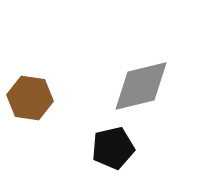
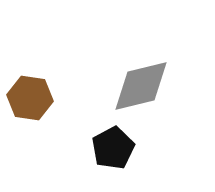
black pentagon: rotated 15 degrees counterclockwise
